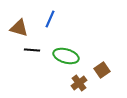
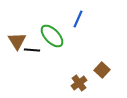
blue line: moved 28 px right
brown triangle: moved 2 px left, 13 px down; rotated 42 degrees clockwise
green ellipse: moved 14 px left, 20 px up; rotated 30 degrees clockwise
brown square: rotated 14 degrees counterclockwise
